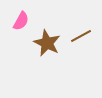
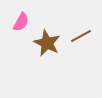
pink semicircle: moved 1 px down
